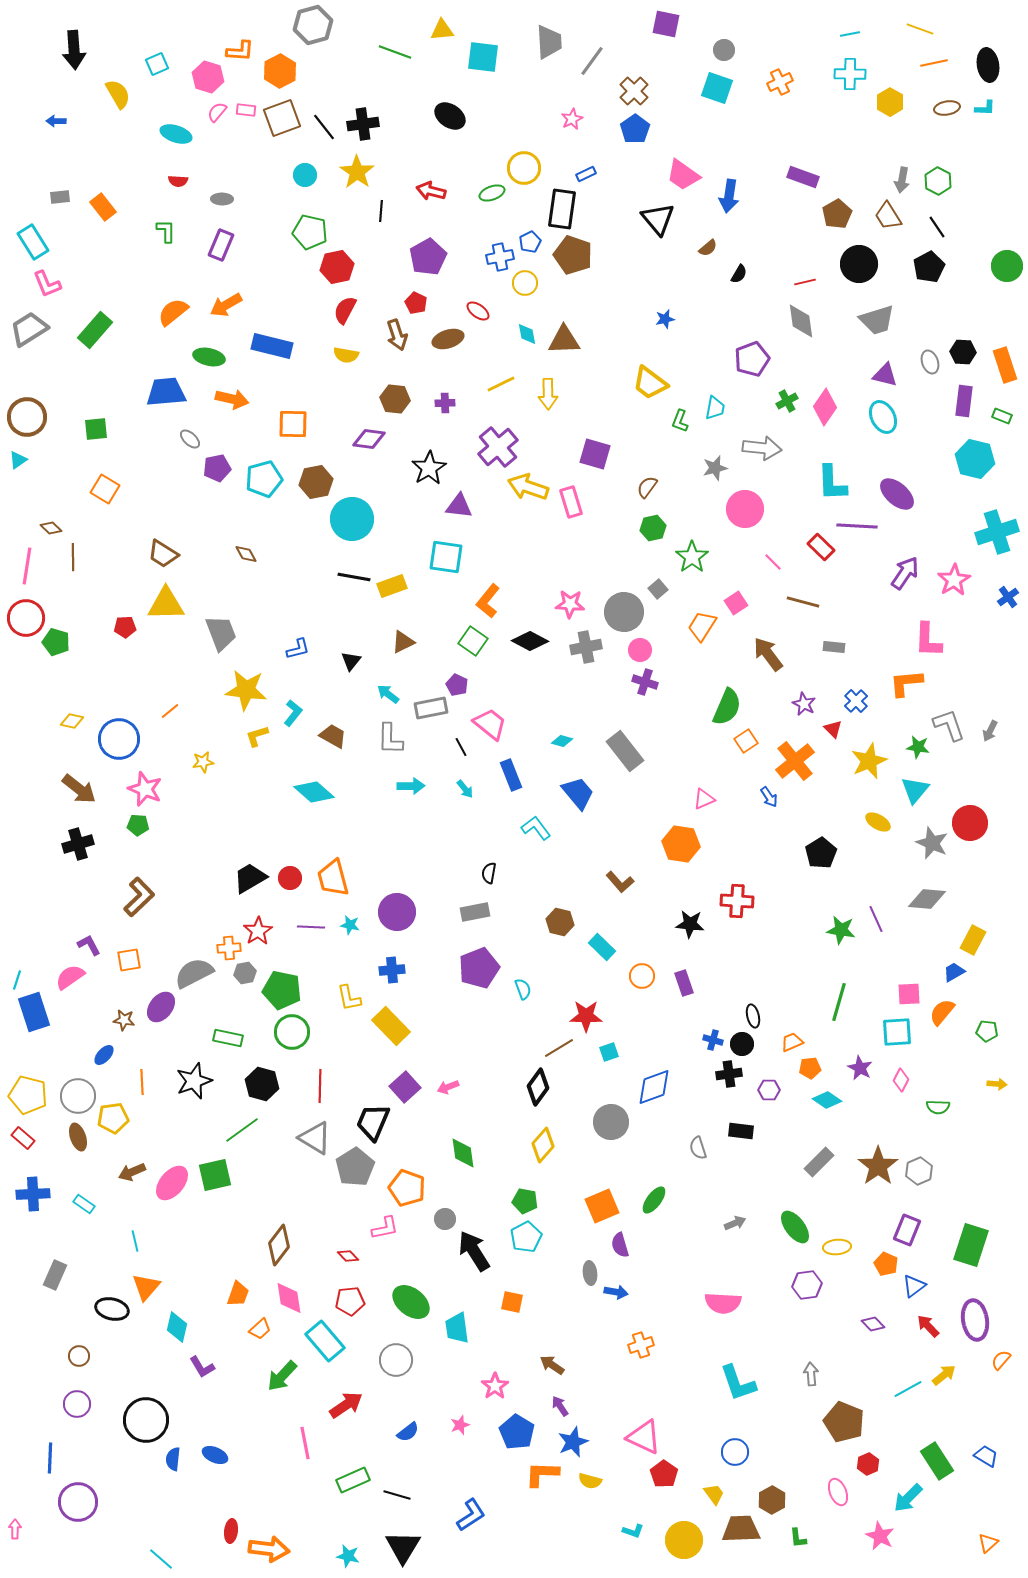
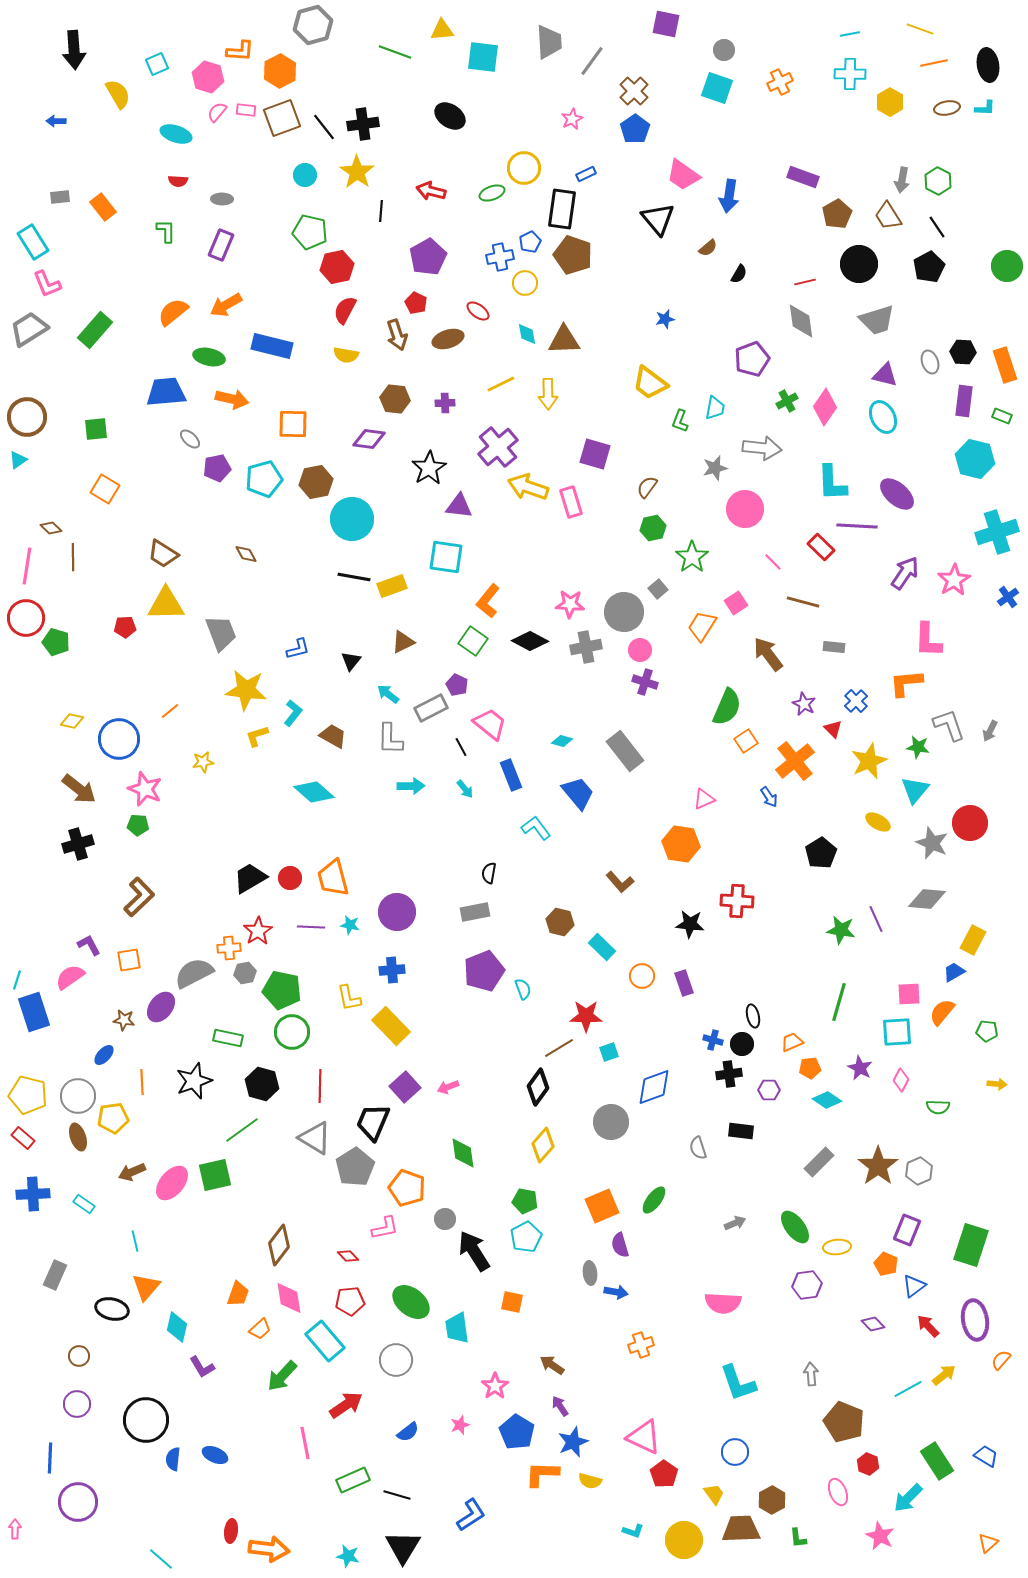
gray rectangle at (431, 708): rotated 16 degrees counterclockwise
purple pentagon at (479, 968): moved 5 px right, 3 px down
red hexagon at (868, 1464): rotated 15 degrees counterclockwise
